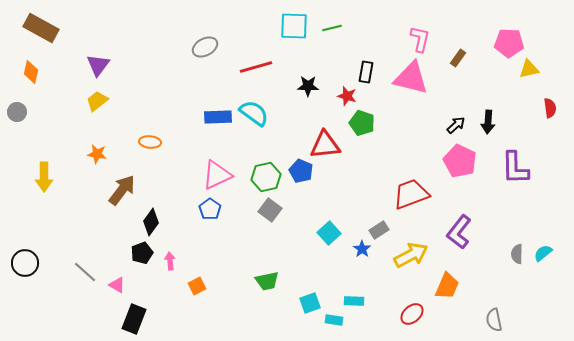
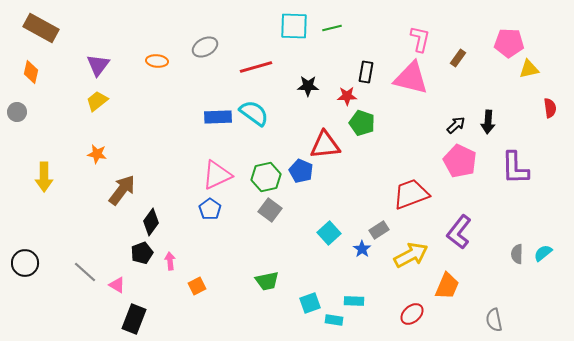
red star at (347, 96): rotated 18 degrees counterclockwise
orange ellipse at (150, 142): moved 7 px right, 81 px up
